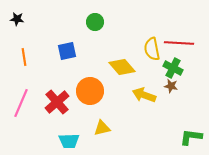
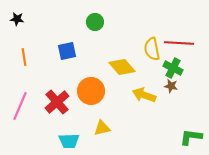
orange circle: moved 1 px right
pink line: moved 1 px left, 3 px down
